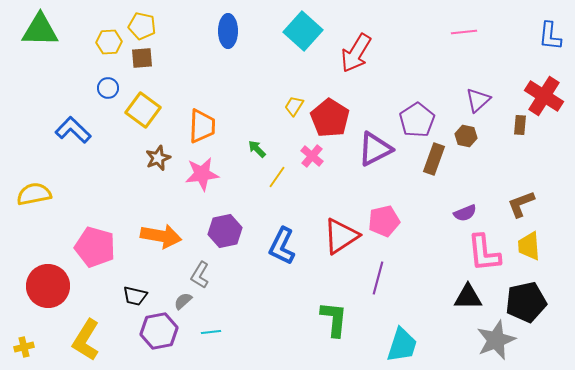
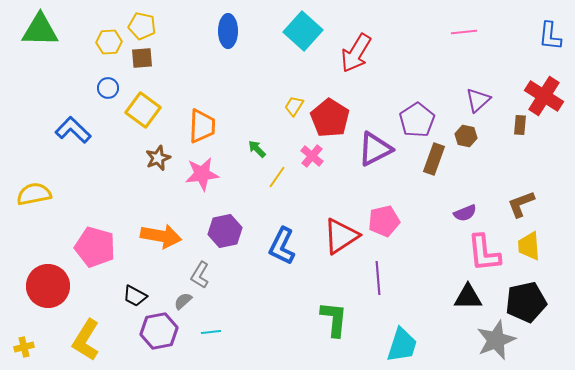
purple line at (378, 278): rotated 20 degrees counterclockwise
black trapezoid at (135, 296): rotated 15 degrees clockwise
